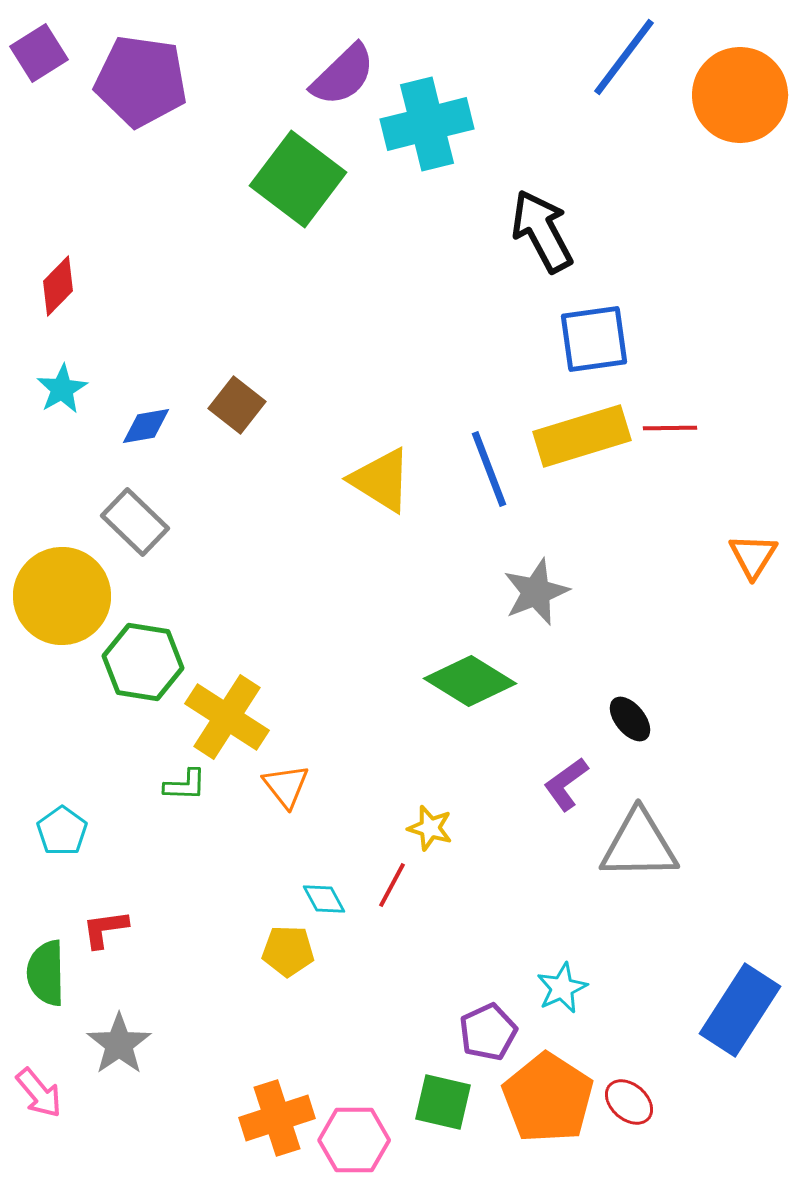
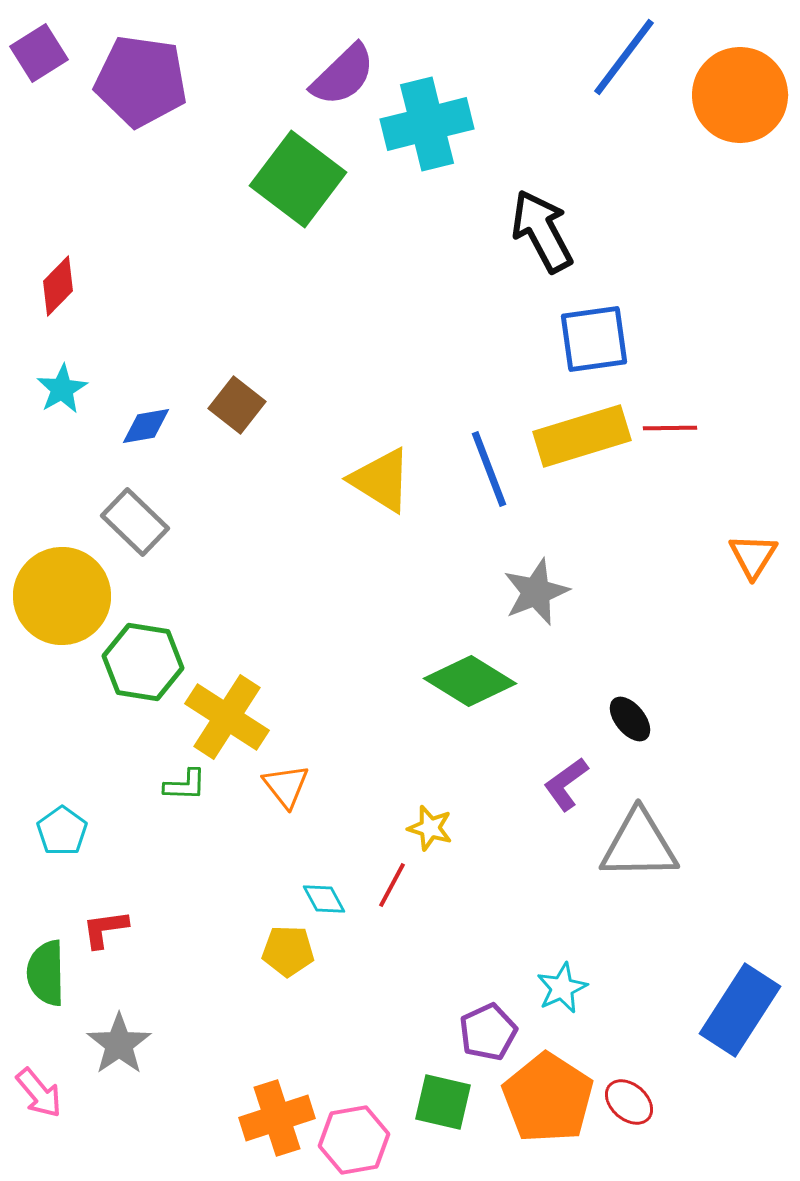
pink hexagon at (354, 1140): rotated 10 degrees counterclockwise
